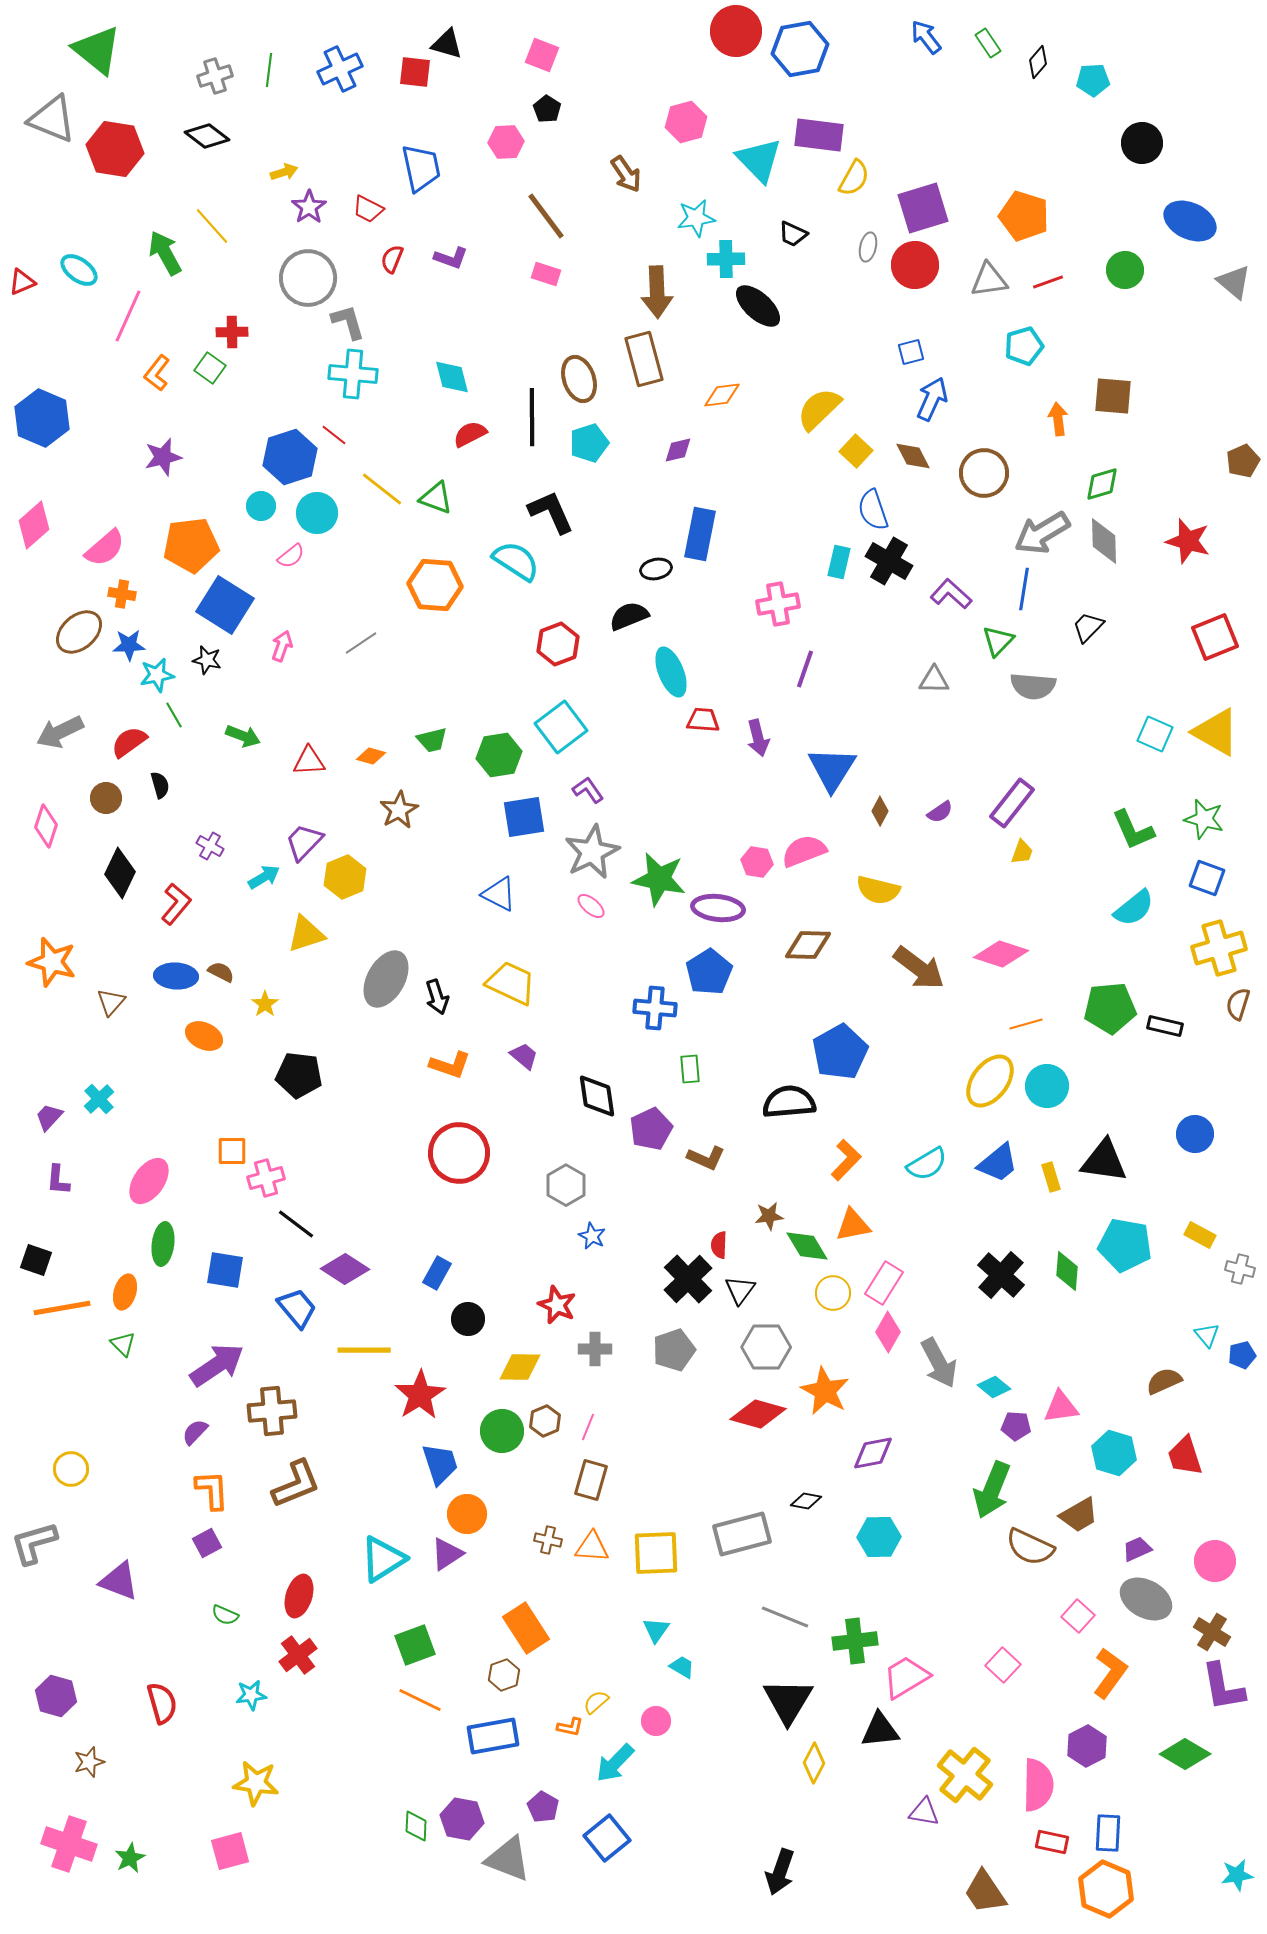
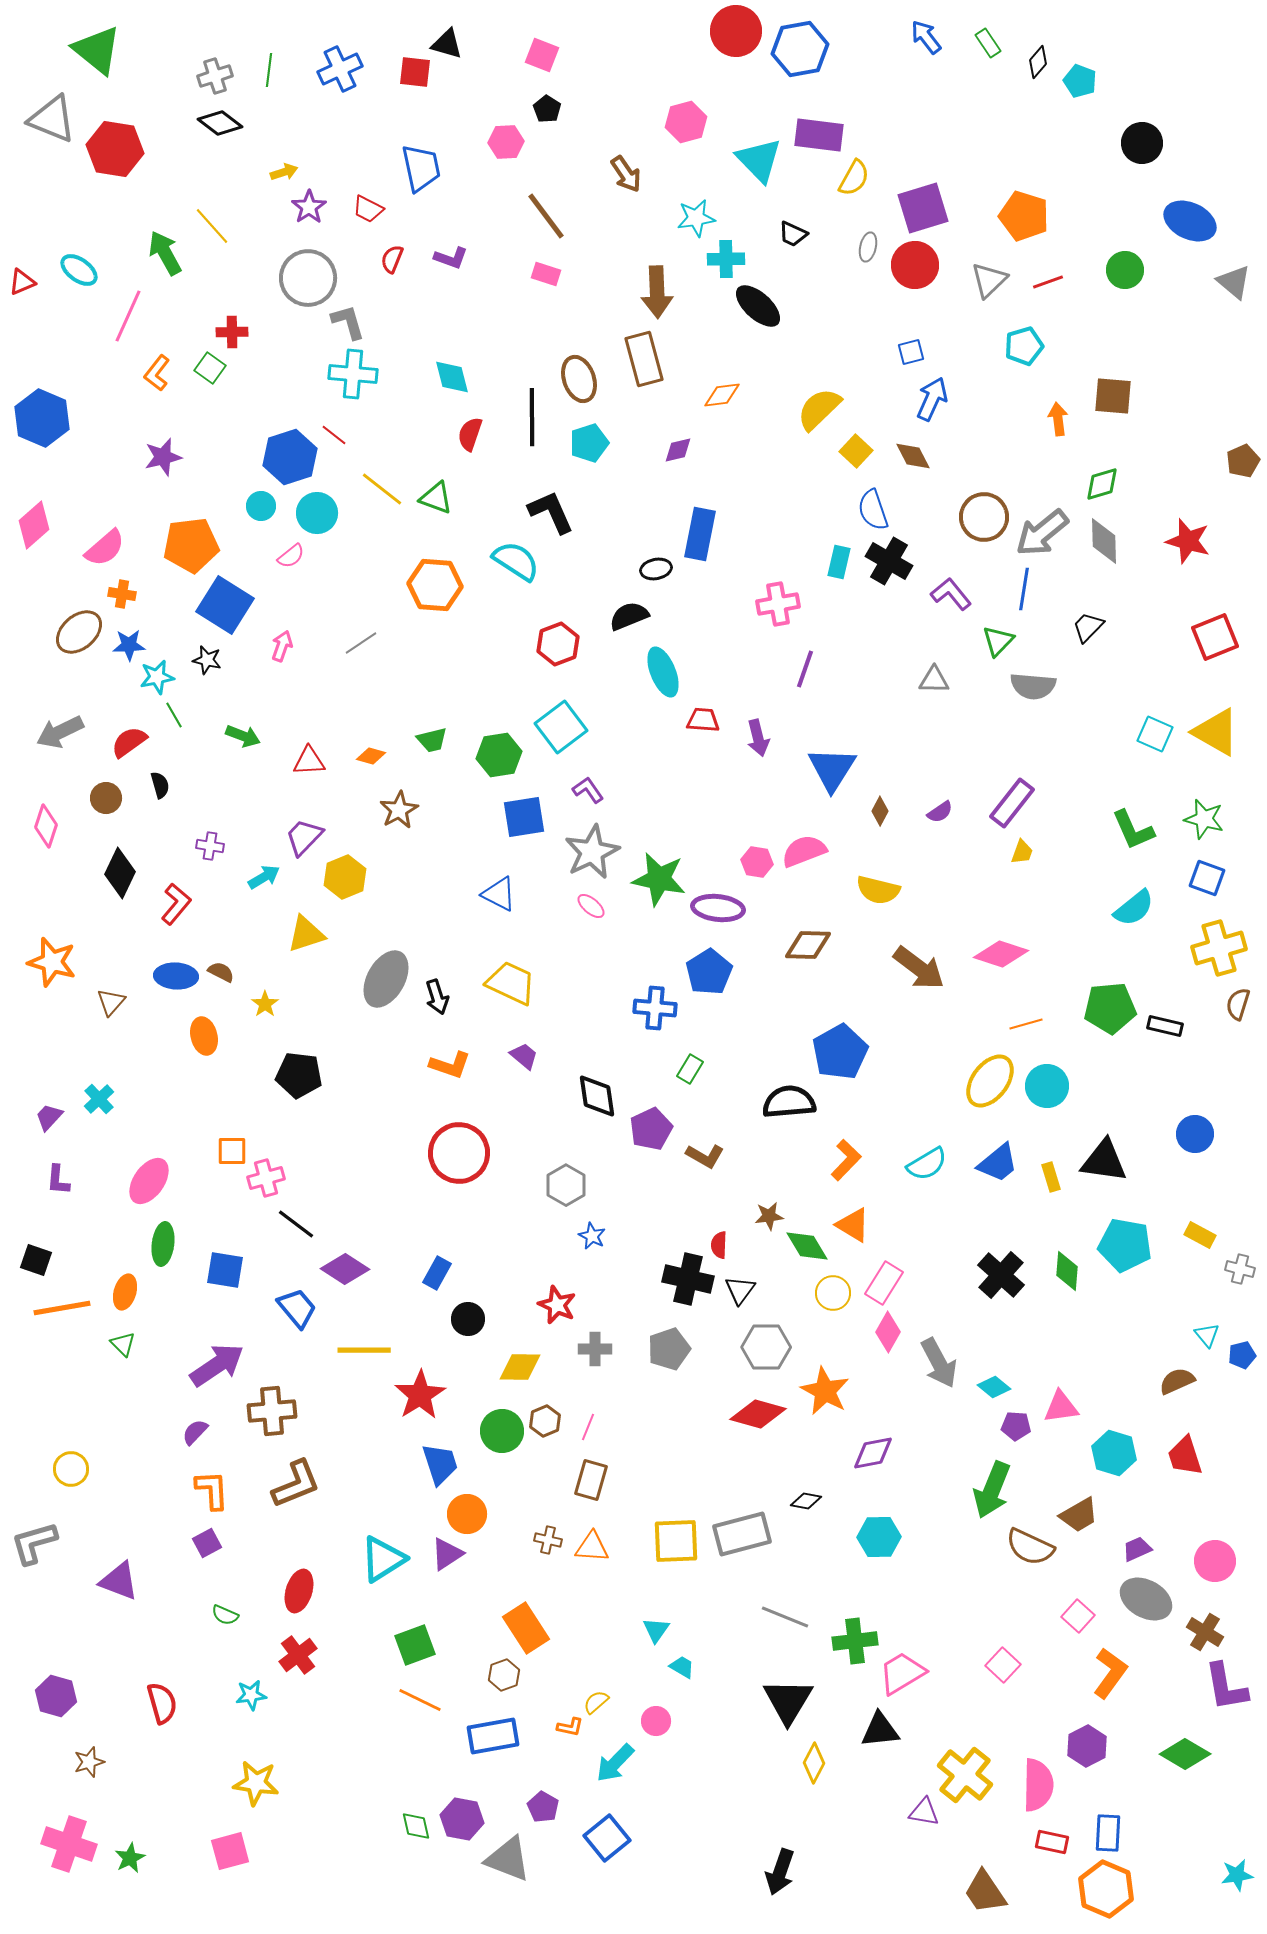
cyan pentagon at (1093, 80): moved 13 px left, 1 px down; rotated 24 degrees clockwise
black diamond at (207, 136): moved 13 px right, 13 px up
gray triangle at (989, 280): rotated 36 degrees counterclockwise
red semicircle at (470, 434): rotated 44 degrees counterclockwise
brown circle at (984, 473): moved 44 px down
gray arrow at (1042, 533): rotated 8 degrees counterclockwise
purple L-shape at (951, 594): rotated 9 degrees clockwise
cyan ellipse at (671, 672): moved 8 px left
cyan star at (157, 675): moved 2 px down
purple trapezoid at (304, 842): moved 5 px up
purple cross at (210, 846): rotated 20 degrees counterclockwise
orange ellipse at (204, 1036): rotated 51 degrees clockwise
green rectangle at (690, 1069): rotated 36 degrees clockwise
brown L-shape at (706, 1158): moved 1 px left, 2 px up; rotated 6 degrees clockwise
orange triangle at (853, 1225): rotated 42 degrees clockwise
black cross at (688, 1279): rotated 33 degrees counterclockwise
gray pentagon at (674, 1350): moved 5 px left, 1 px up
brown semicircle at (1164, 1381): moved 13 px right
yellow square at (656, 1553): moved 20 px right, 12 px up
red ellipse at (299, 1596): moved 5 px up
brown cross at (1212, 1632): moved 7 px left
pink trapezoid at (906, 1677): moved 4 px left, 4 px up
purple L-shape at (1223, 1687): moved 3 px right
green diamond at (416, 1826): rotated 16 degrees counterclockwise
